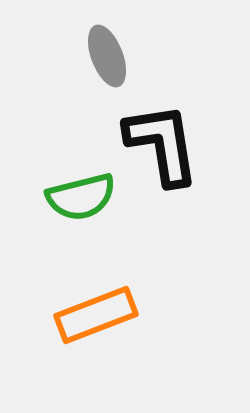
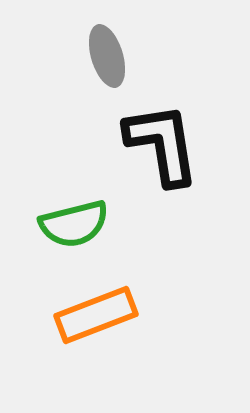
gray ellipse: rotated 4 degrees clockwise
green semicircle: moved 7 px left, 27 px down
